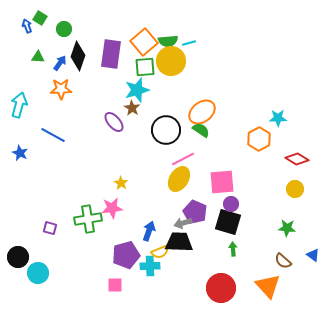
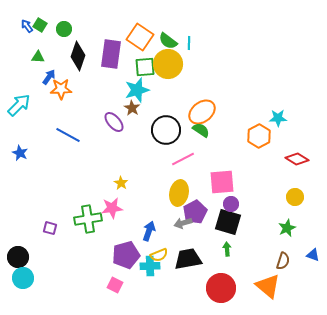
green square at (40, 18): moved 7 px down
blue arrow at (27, 26): rotated 16 degrees counterclockwise
green semicircle at (168, 41): rotated 42 degrees clockwise
orange square at (144, 42): moved 4 px left, 5 px up; rotated 16 degrees counterclockwise
cyan line at (189, 43): rotated 72 degrees counterclockwise
yellow circle at (171, 61): moved 3 px left, 3 px down
blue arrow at (60, 63): moved 11 px left, 14 px down
cyan arrow at (19, 105): rotated 30 degrees clockwise
blue line at (53, 135): moved 15 px right
orange hexagon at (259, 139): moved 3 px up
yellow ellipse at (179, 179): moved 14 px down; rotated 20 degrees counterclockwise
yellow circle at (295, 189): moved 8 px down
purple pentagon at (195, 212): rotated 20 degrees clockwise
green star at (287, 228): rotated 30 degrees counterclockwise
black trapezoid at (179, 242): moved 9 px right, 17 px down; rotated 12 degrees counterclockwise
green arrow at (233, 249): moved 6 px left
yellow semicircle at (160, 252): moved 1 px left, 3 px down
blue triangle at (313, 255): rotated 16 degrees counterclockwise
brown semicircle at (283, 261): rotated 114 degrees counterclockwise
cyan circle at (38, 273): moved 15 px left, 5 px down
pink square at (115, 285): rotated 28 degrees clockwise
orange triangle at (268, 286): rotated 8 degrees counterclockwise
